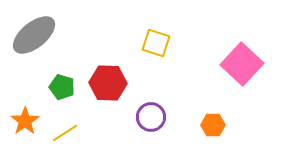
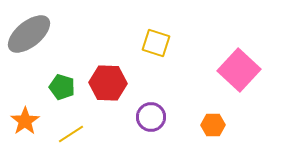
gray ellipse: moved 5 px left, 1 px up
pink square: moved 3 px left, 6 px down
yellow line: moved 6 px right, 1 px down
